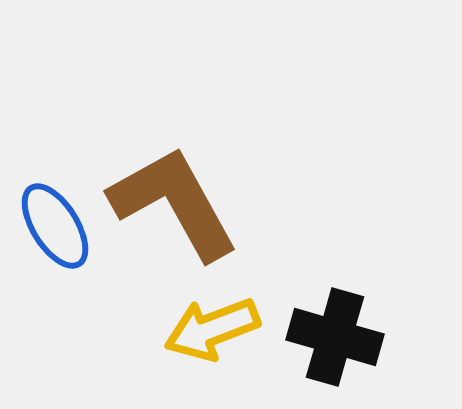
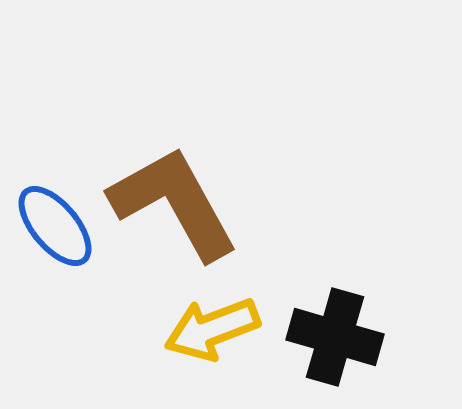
blue ellipse: rotated 8 degrees counterclockwise
